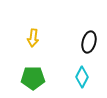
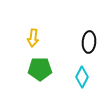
black ellipse: rotated 10 degrees counterclockwise
green pentagon: moved 7 px right, 9 px up
